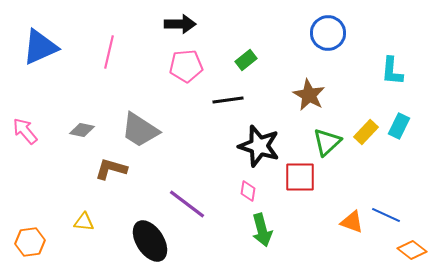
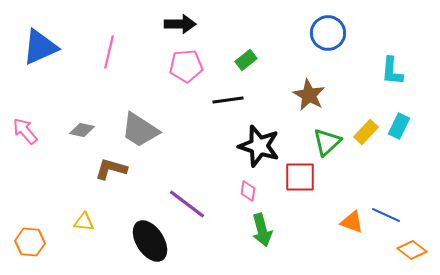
orange hexagon: rotated 12 degrees clockwise
